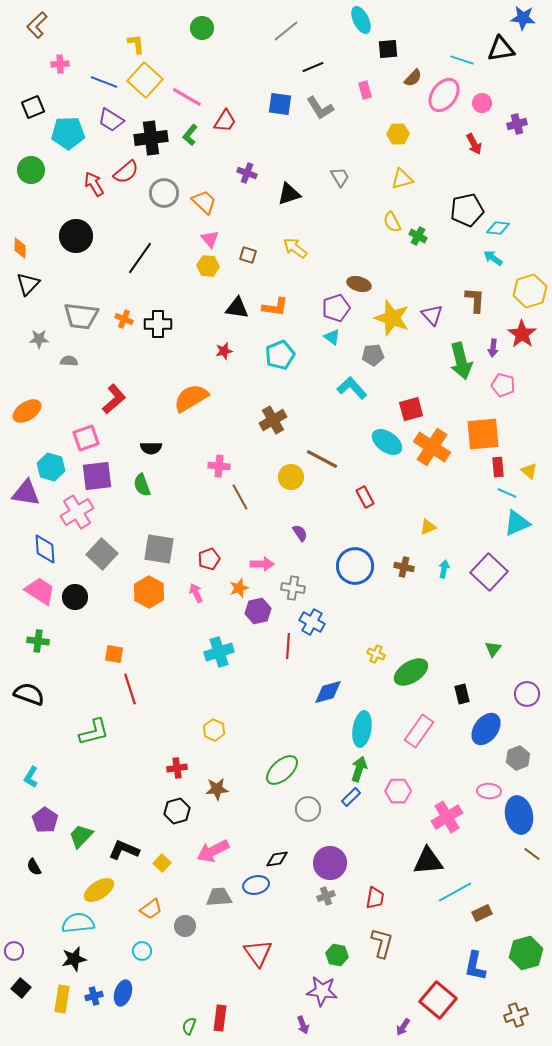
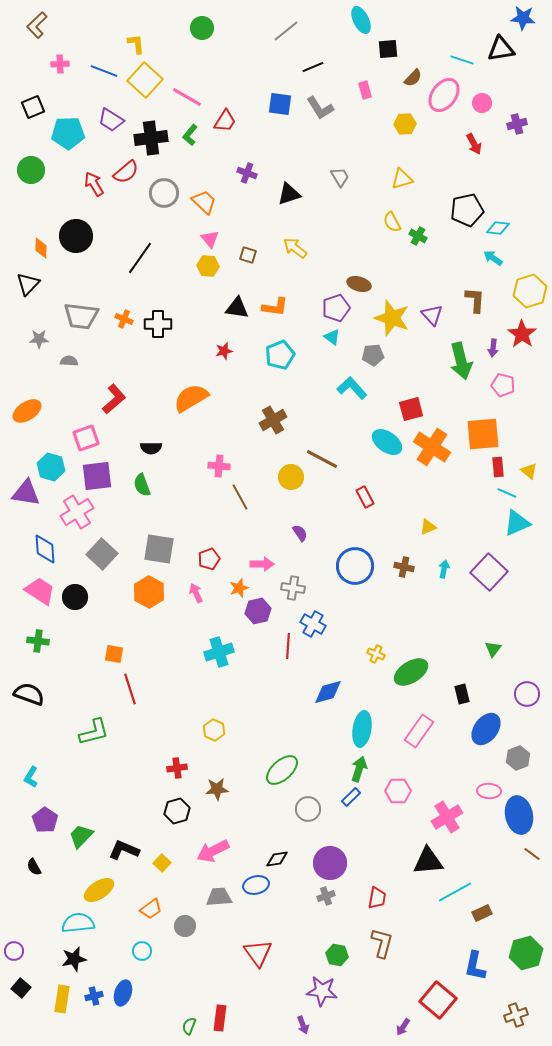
blue line at (104, 82): moved 11 px up
yellow hexagon at (398, 134): moved 7 px right, 10 px up
orange diamond at (20, 248): moved 21 px right
blue cross at (312, 622): moved 1 px right, 2 px down
red trapezoid at (375, 898): moved 2 px right
